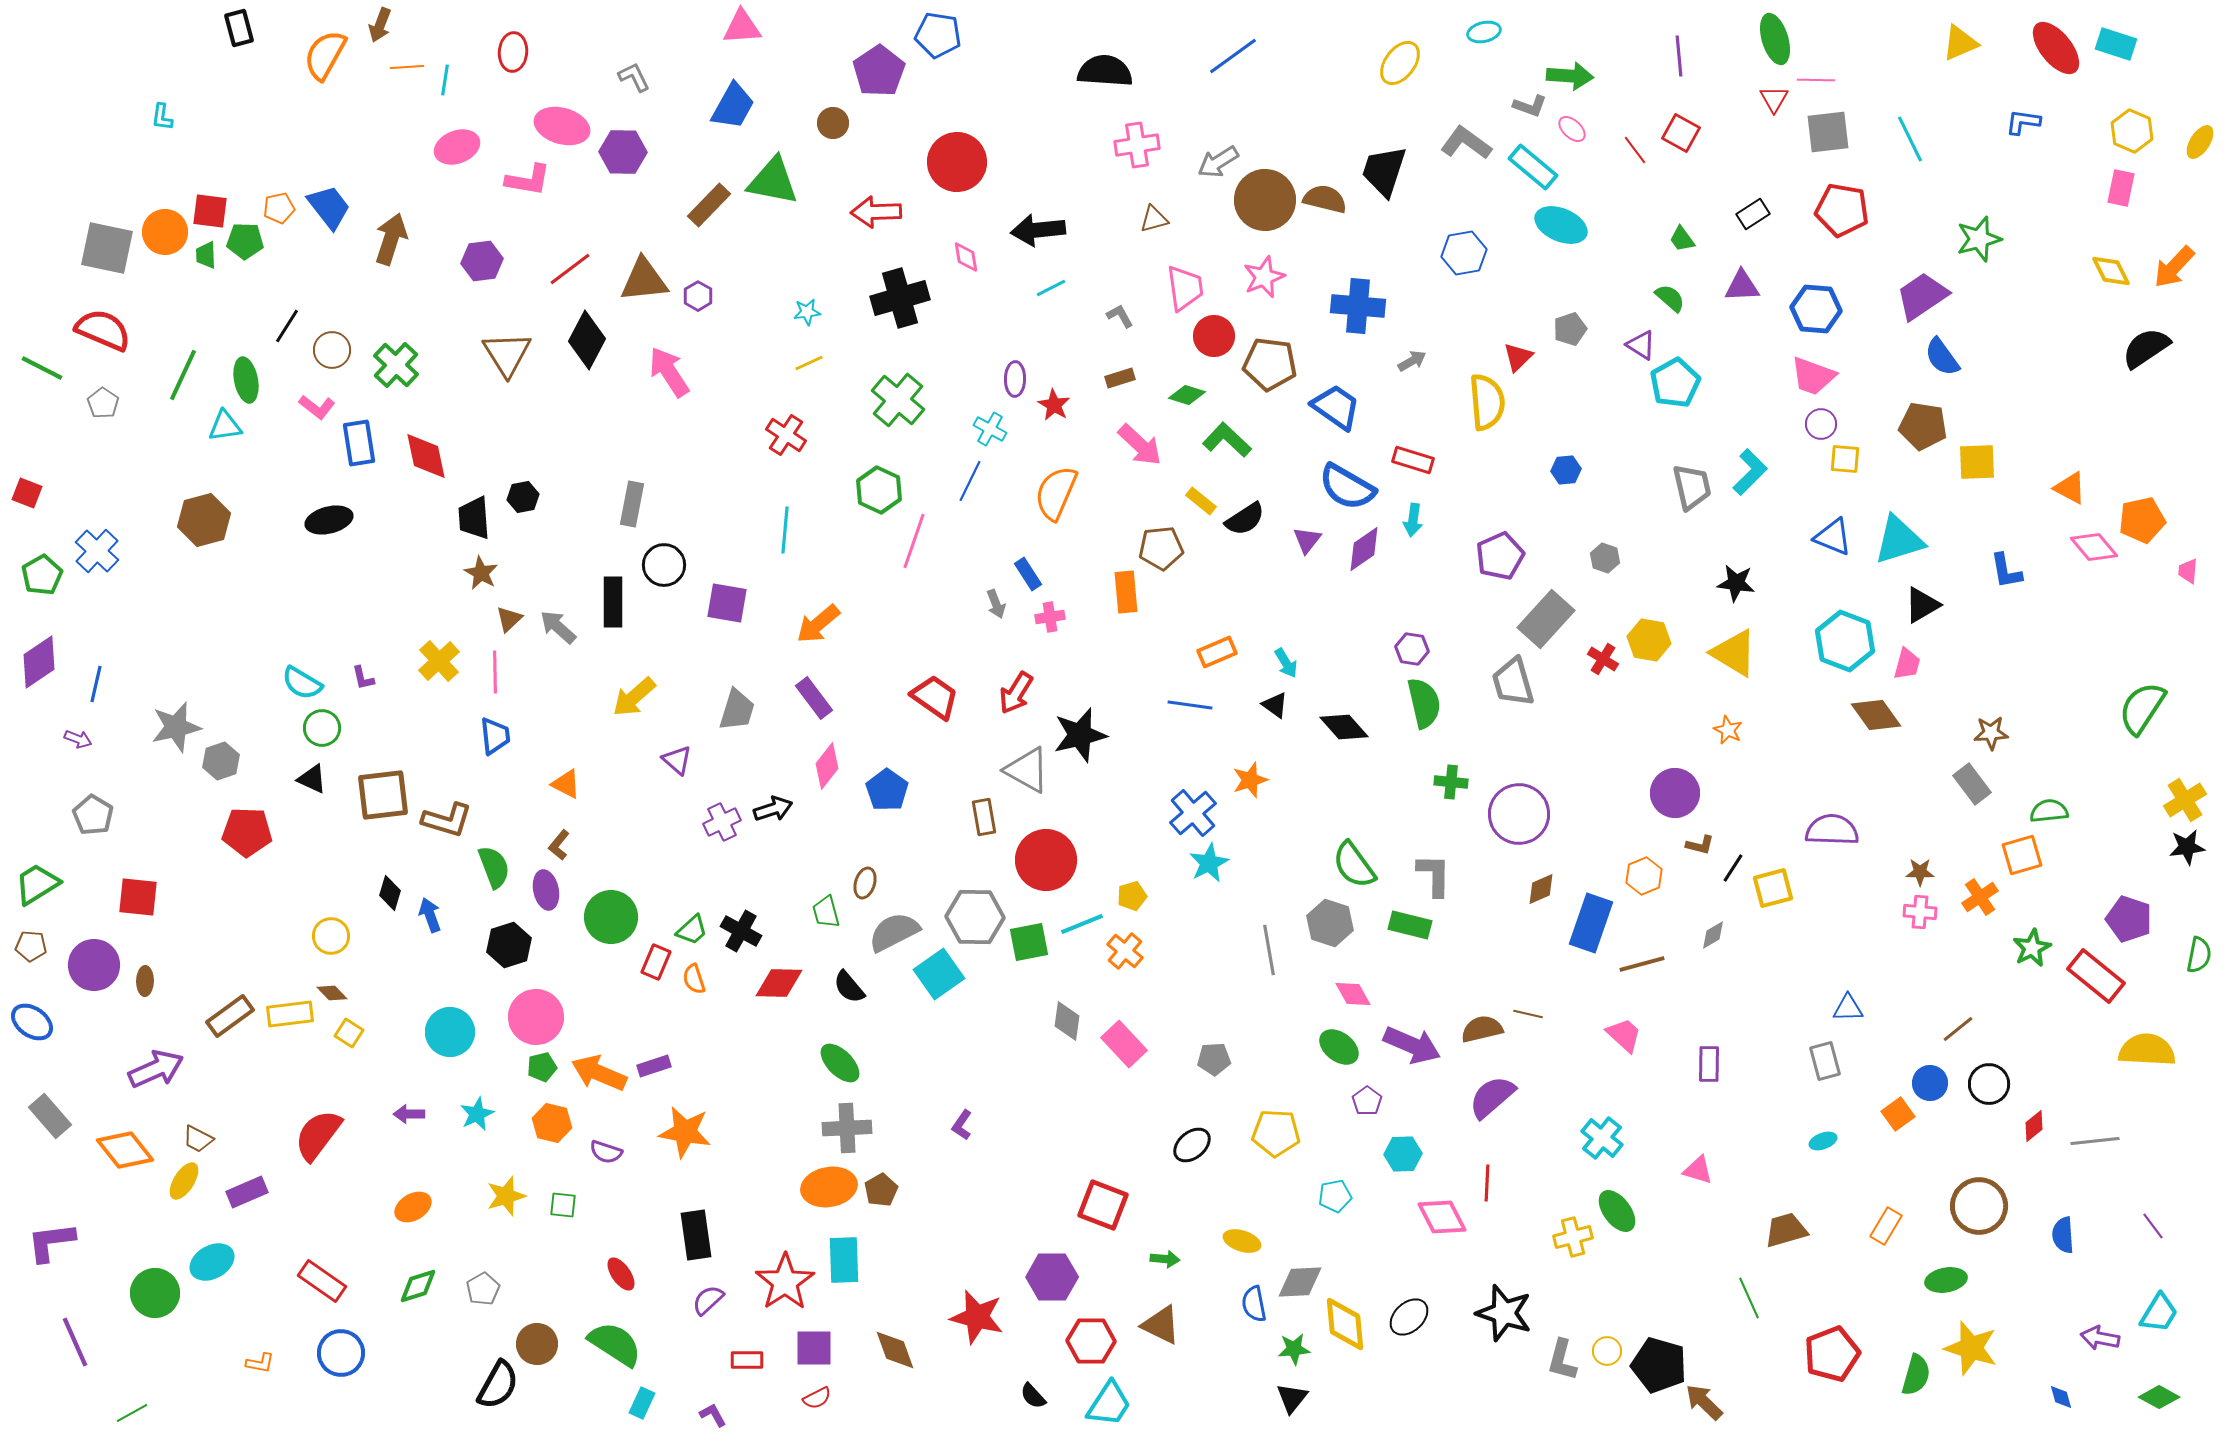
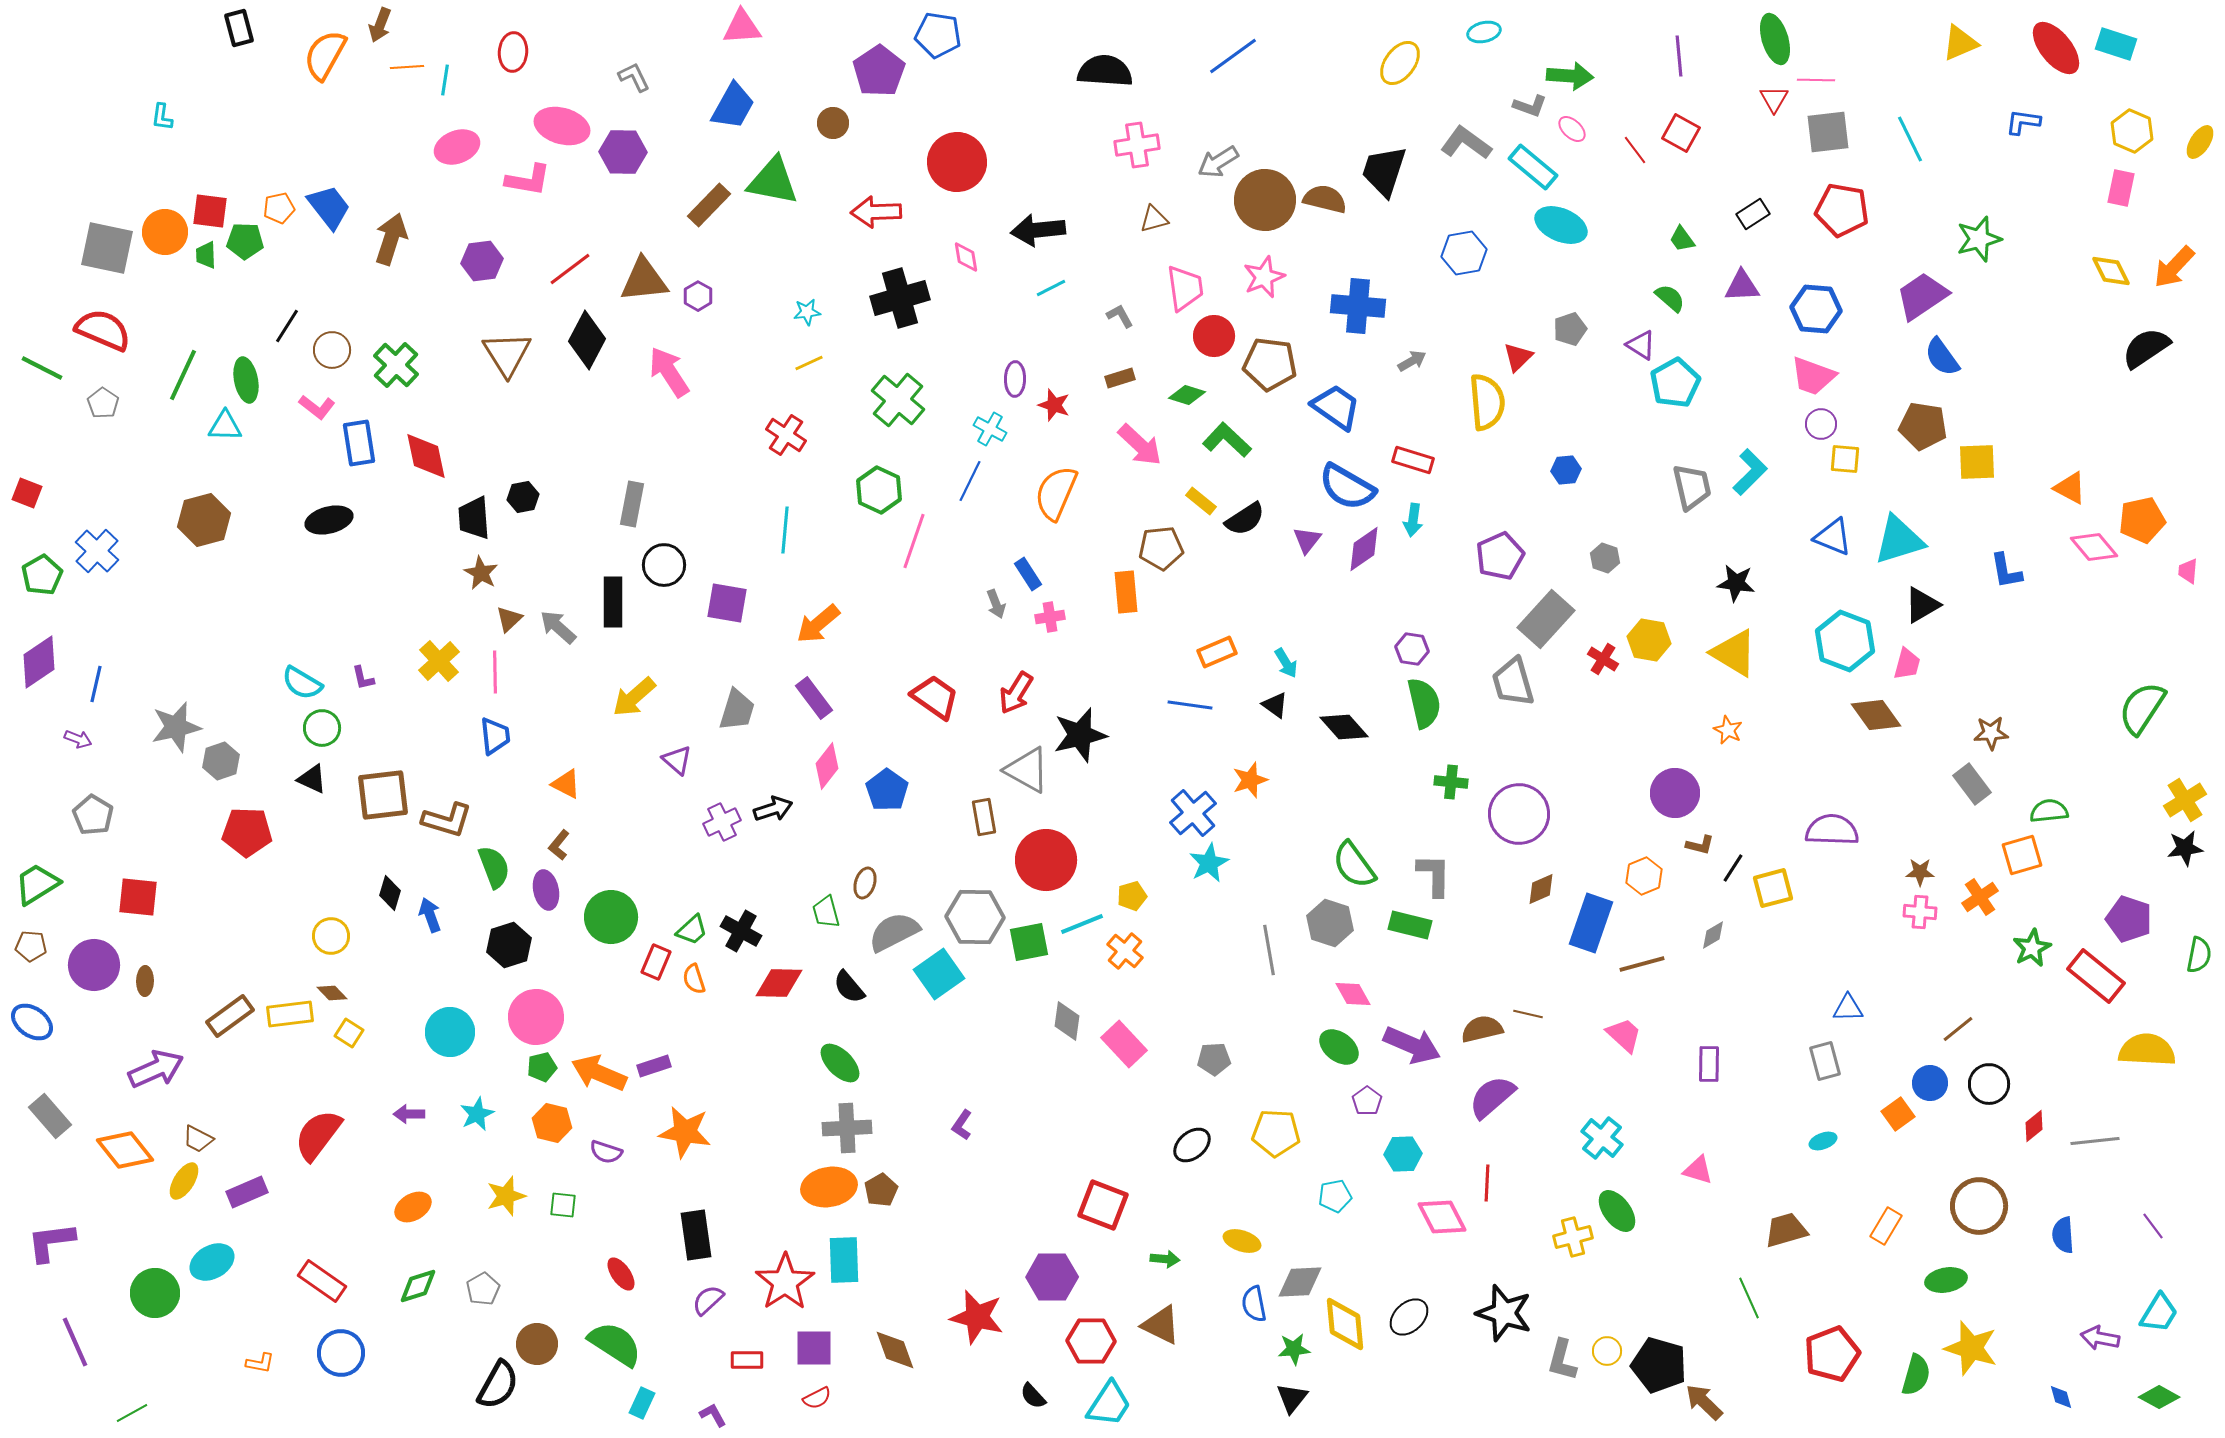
red star at (1054, 405): rotated 12 degrees counterclockwise
cyan triangle at (225, 426): rotated 9 degrees clockwise
black star at (2187, 847): moved 2 px left, 1 px down
